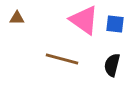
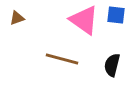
brown triangle: rotated 21 degrees counterclockwise
blue square: moved 1 px right, 9 px up
